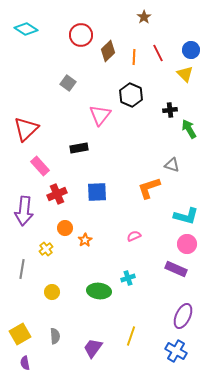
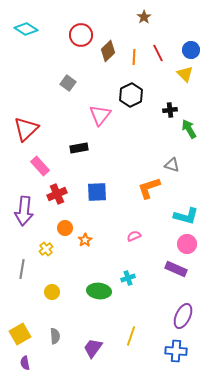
black hexagon: rotated 10 degrees clockwise
blue cross: rotated 25 degrees counterclockwise
